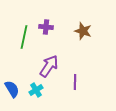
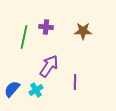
brown star: rotated 18 degrees counterclockwise
blue semicircle: rotated 108 degrees counterclockwise
